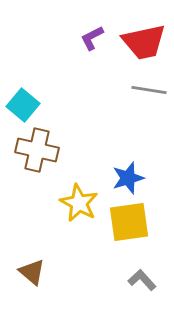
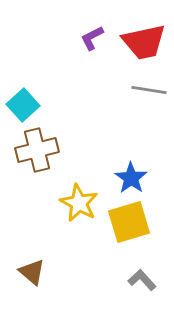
cyan square: rotated 8 degrees clockwise
brown cross: rotated 27 degrees counterclockwise
blue star: moved 3 px right; rotated 20 degrees counterclockwise
yellow square: rotated 9 degrees counterclockwise
